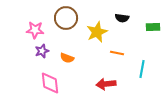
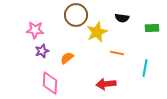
brown circle: moved 10 px right, 3 px up
green rectangle: moved 1 px left, 1 px down
orange semicircle: rotated 120 degrees clockwise
cyan line: moved 3 px right, 1 px up
pink diamond: rotated 10 degrees clockwise
